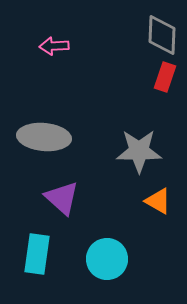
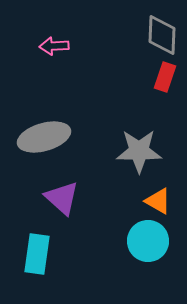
gray ellipse: rotated 21 degrees counterclockwise
cyan circle: moved 41 px right, 18 px up
